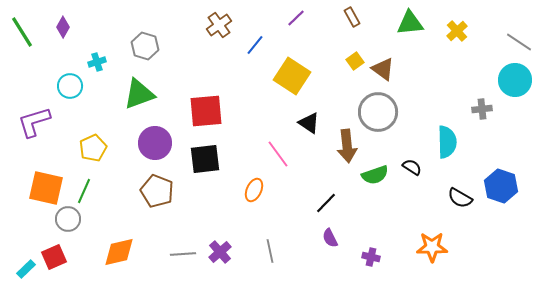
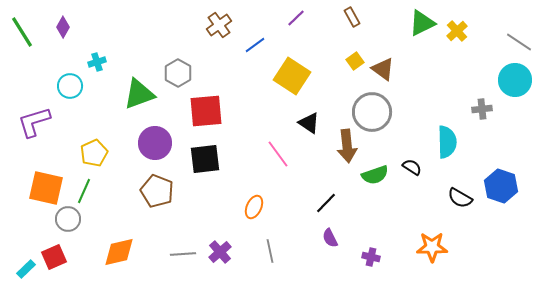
green triangle at (410, 23): moved 12 px right; rotated 20 degrees counterclockwise
blue line at (255, 45): rotated 15 degrees clockwise
gray hexagon at (145, 46): moved 33 px right, 27 px down; rotated 12 degrees clockwise
gray circle at (378, 112): moved 6 px left
yellow pentagon at (93, 148): moved 1 px right, 5 px down
orange ellipse at (254, 190): moved 17 px down
